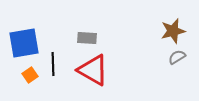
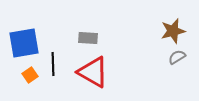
gray rectangle: moved 1 px right
red triangle: moved 2 px down
